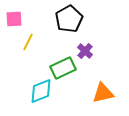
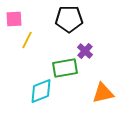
black pentagon: rotated 28 degrees clockwise
yellow line: moved 1 px left, 2 px up
green rectangle: moved 2 px right; rotated 15 degrees clockwise
